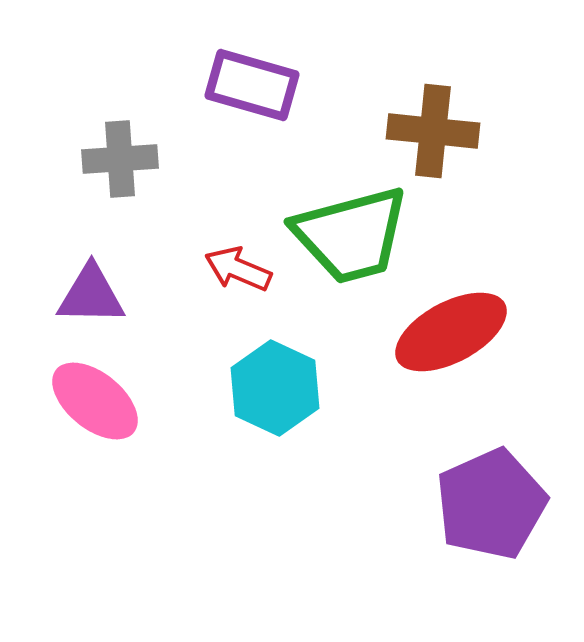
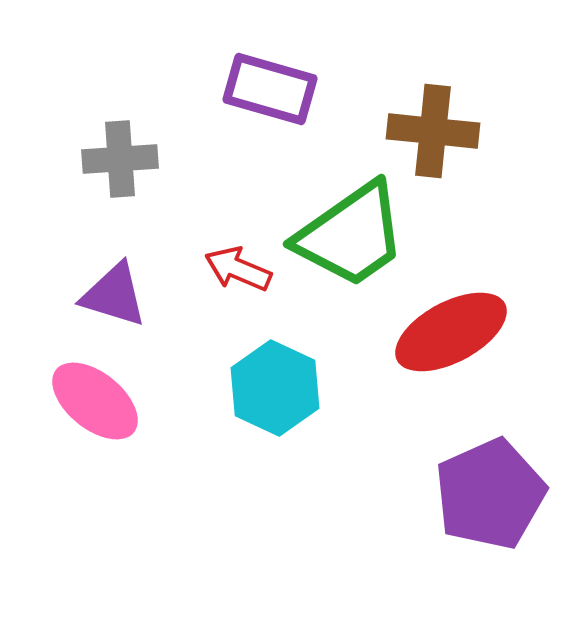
purple rectangle: moved 18 px right, 4 px down
green trapezoid: rotated 20 degrees counterclockwise
purple triangle: moved 23 px right; rotated 16 degrees clockwise
purple pentagon: moved 1 px left, 10 px up
